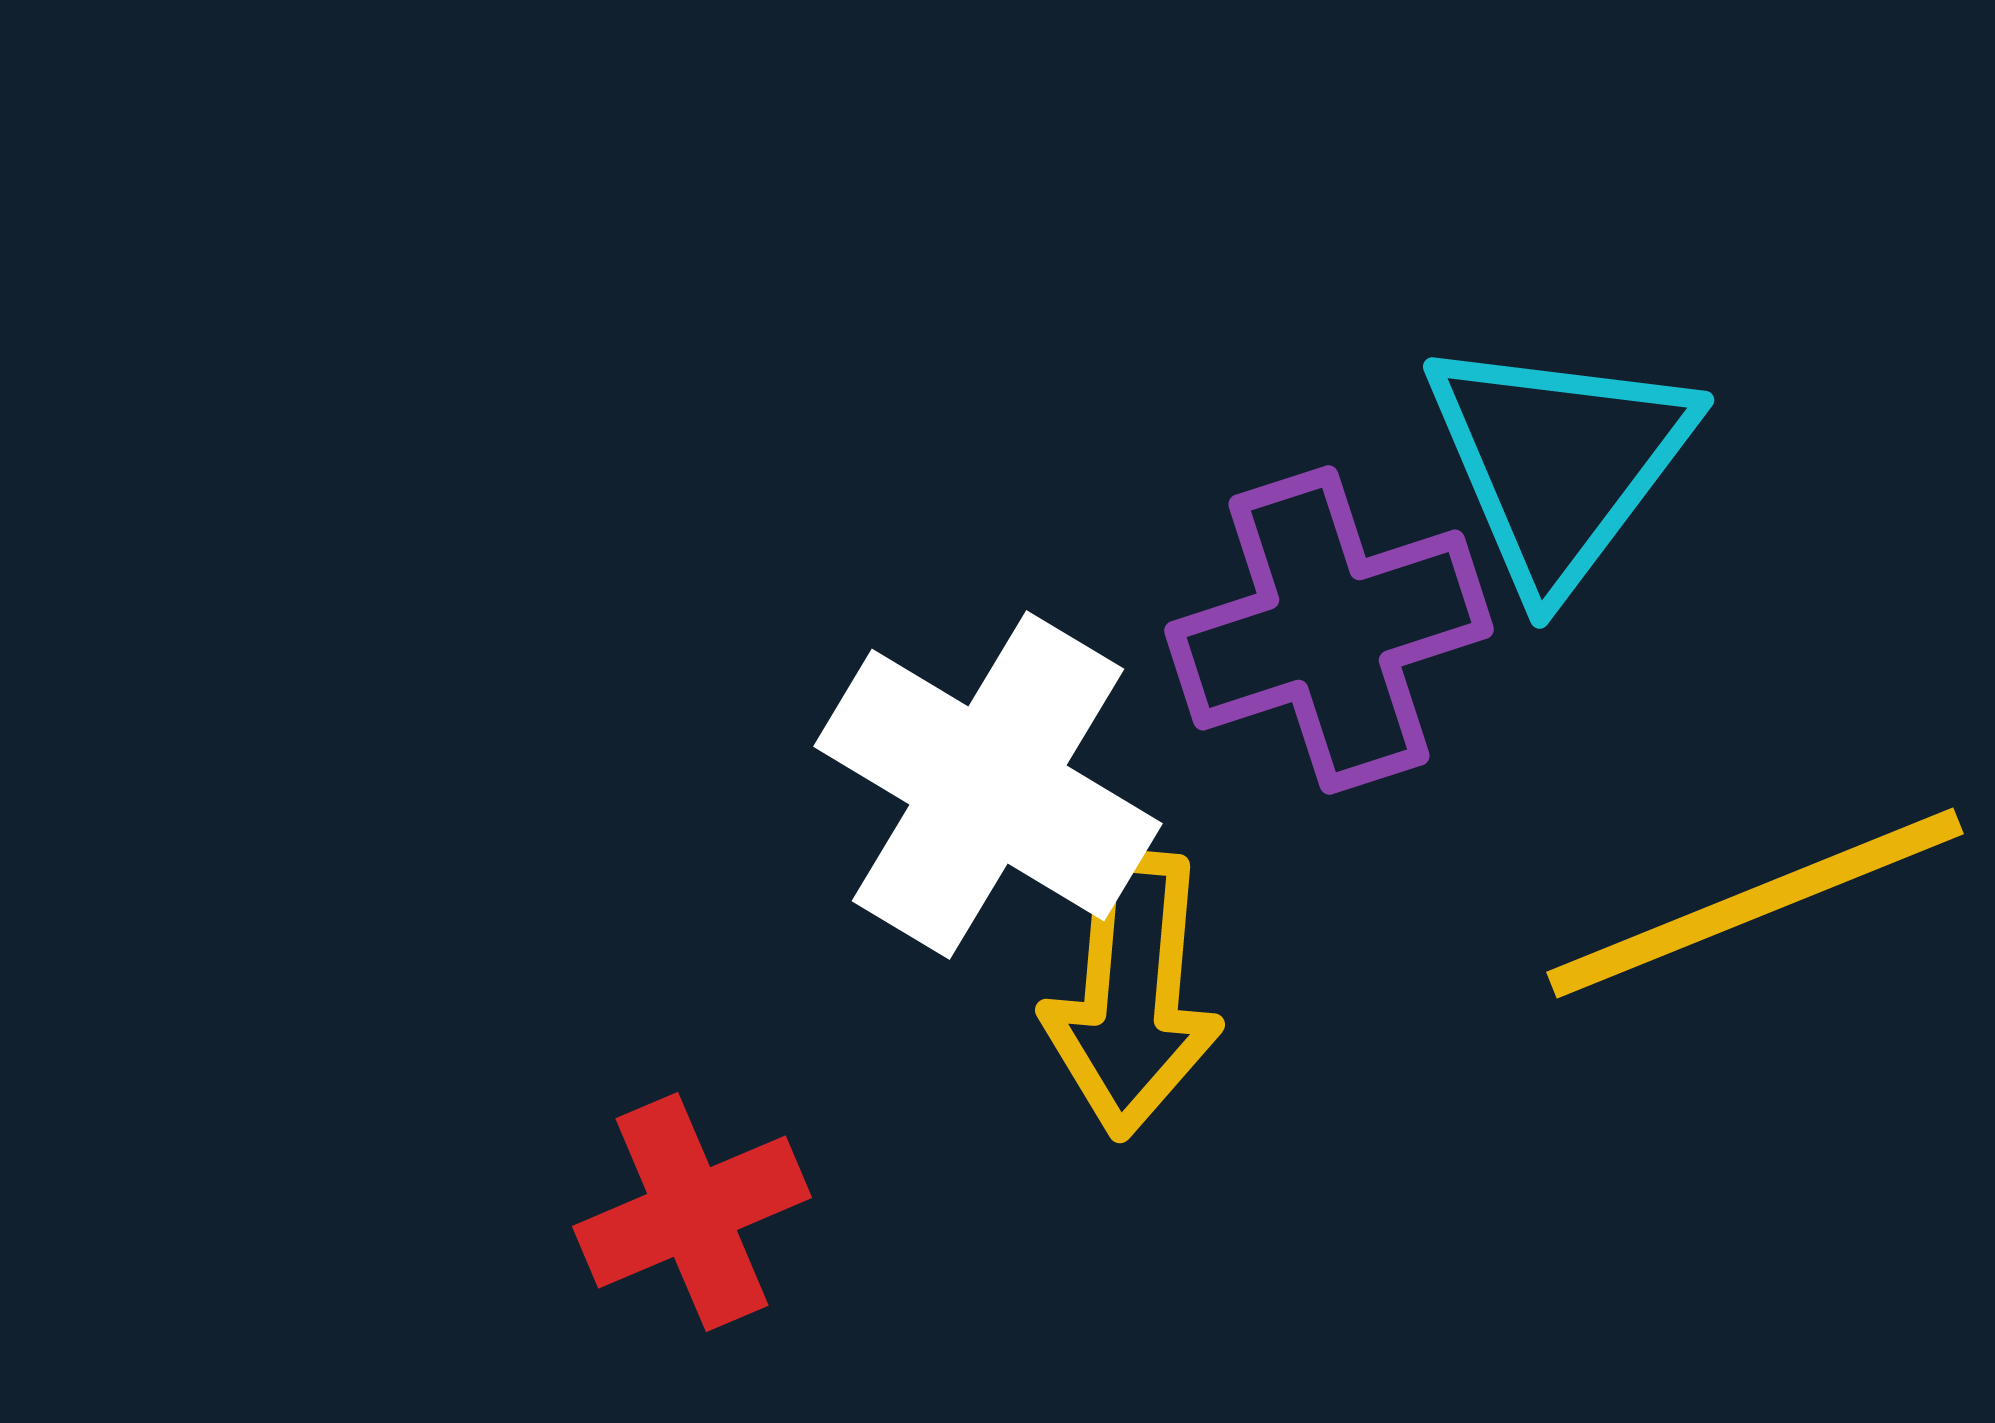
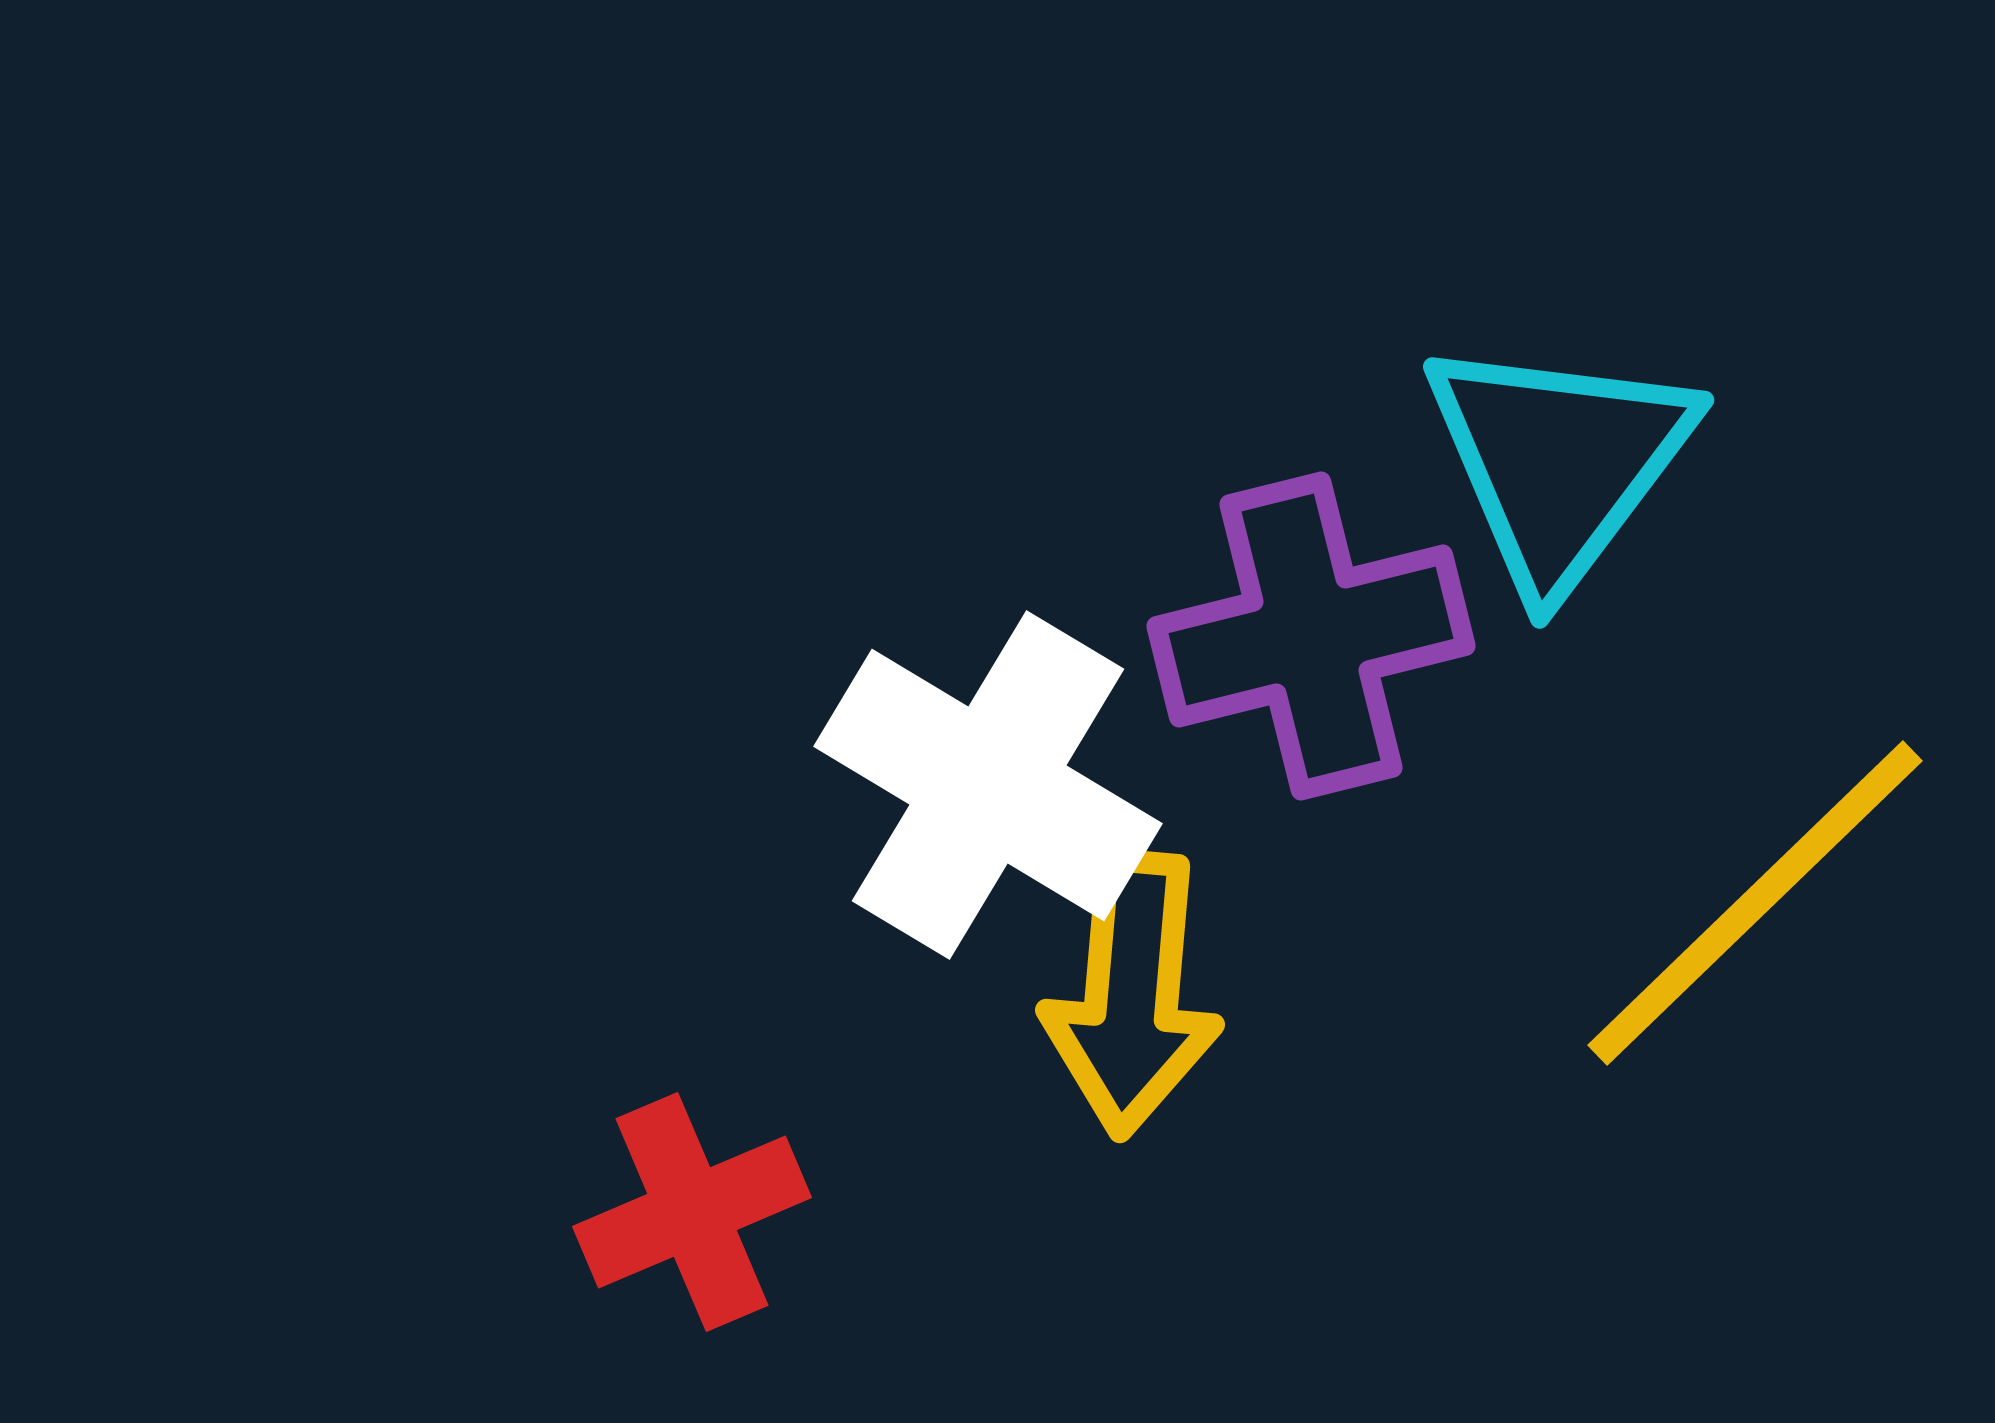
purple cross: moved 18 px left, 6 px down; rotated 4 degrees clockwise
yellow line: rotated 22 degrees counterclockwise
